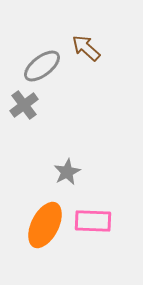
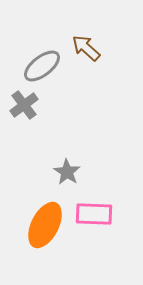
gray star: rotated 12 degrees counterclockwise
pink rectangle: moved 1 px right, 7 px up
